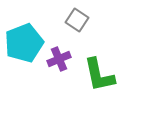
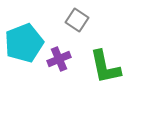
green L-shape: moved 6 px right, 8 px up
